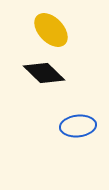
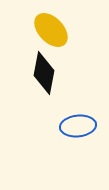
black diamond: rotated 57 degrees clockwise
